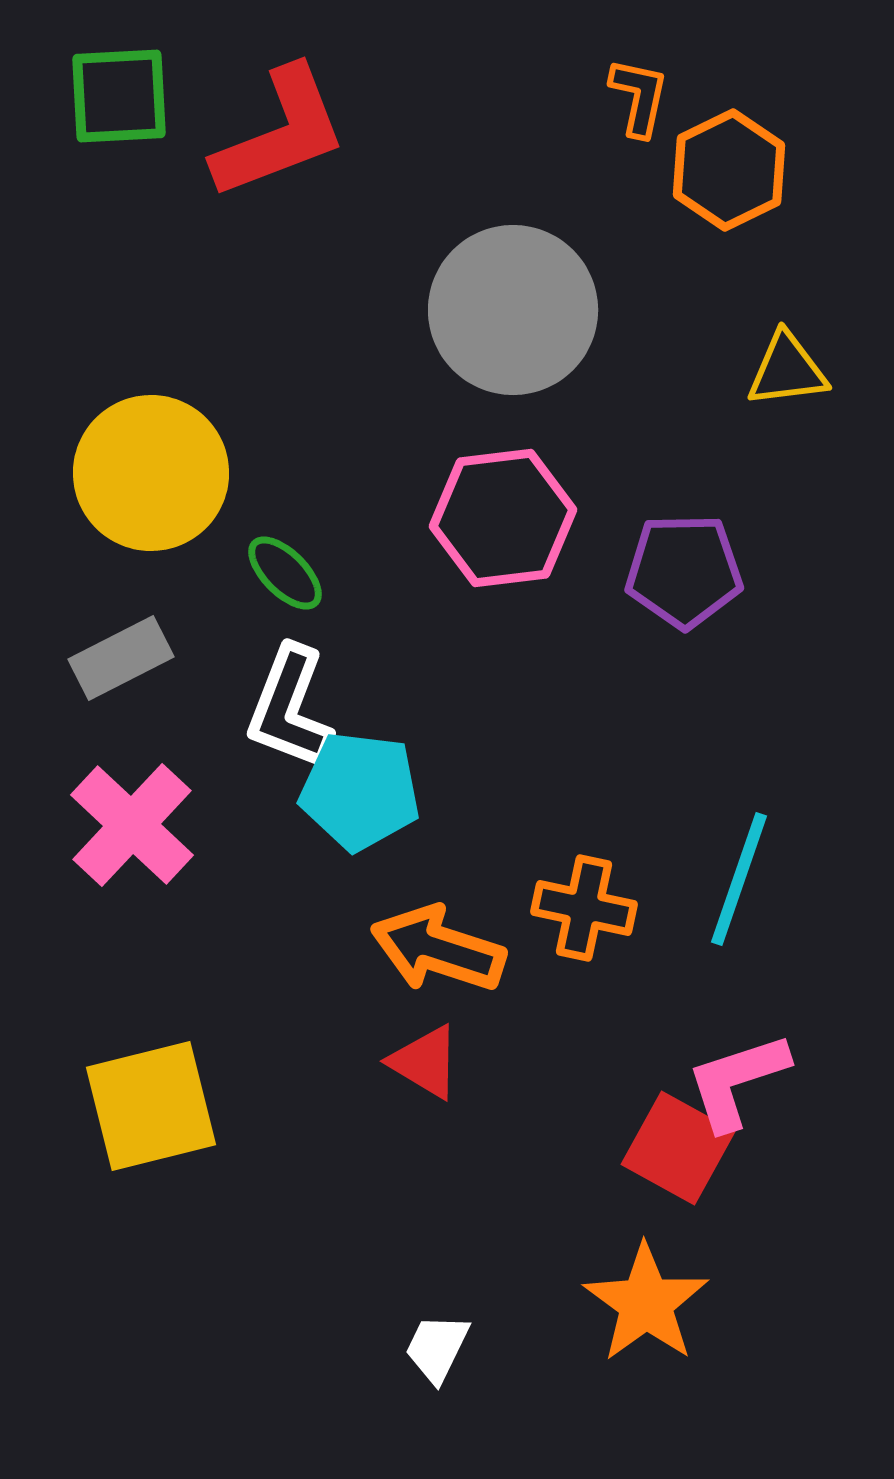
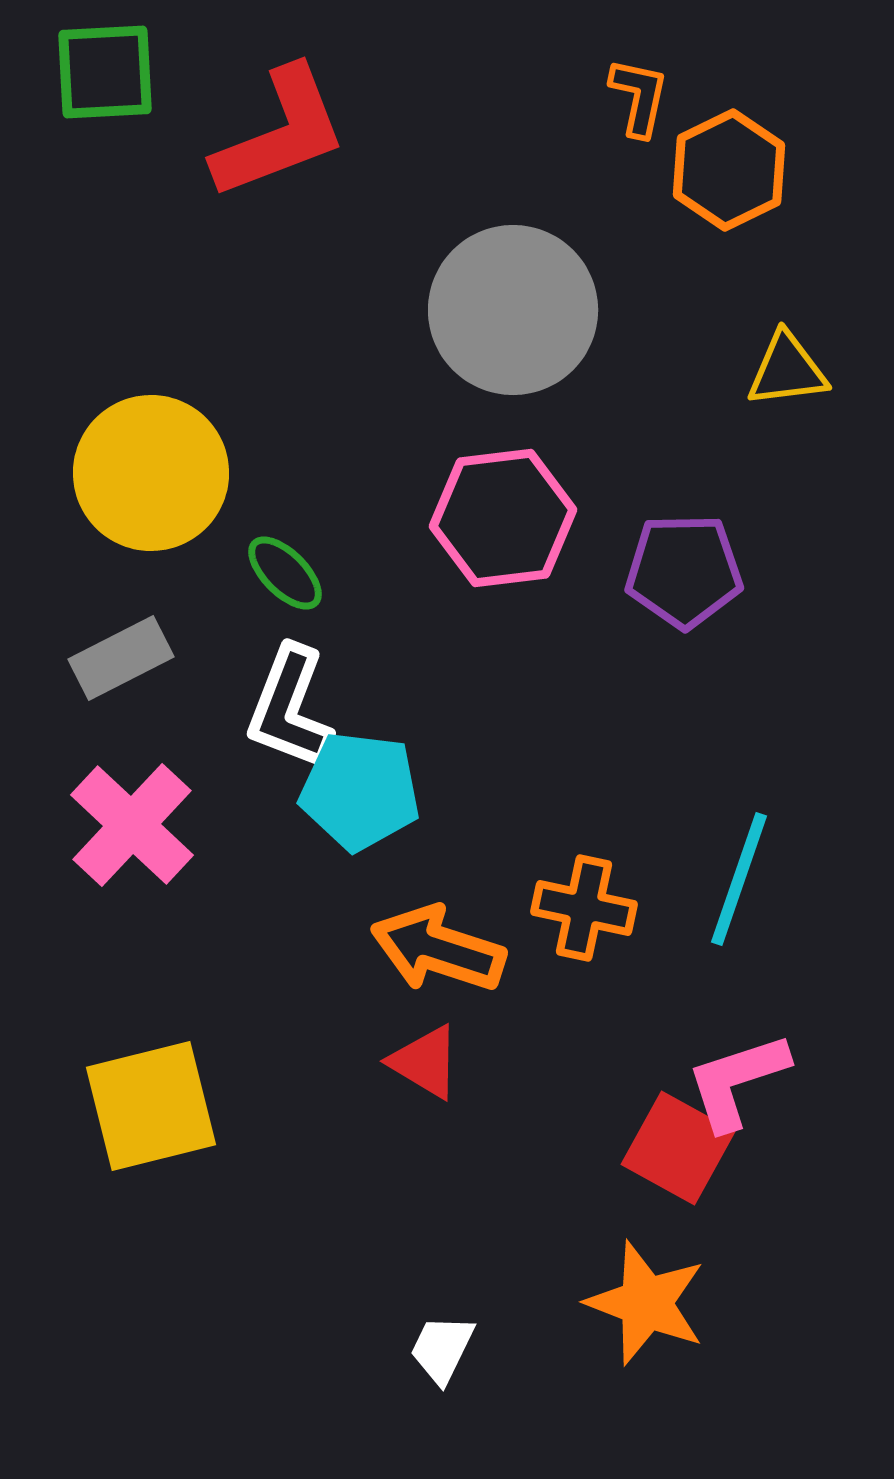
green square: moved 14 px left, 24 px up
orange star: rotated 15 degrees counterclockwise
white trapezoid: moved 5 px right, 1 px down
